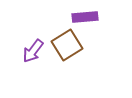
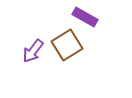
purple rectangle: rotated 35 degrees clockwise
